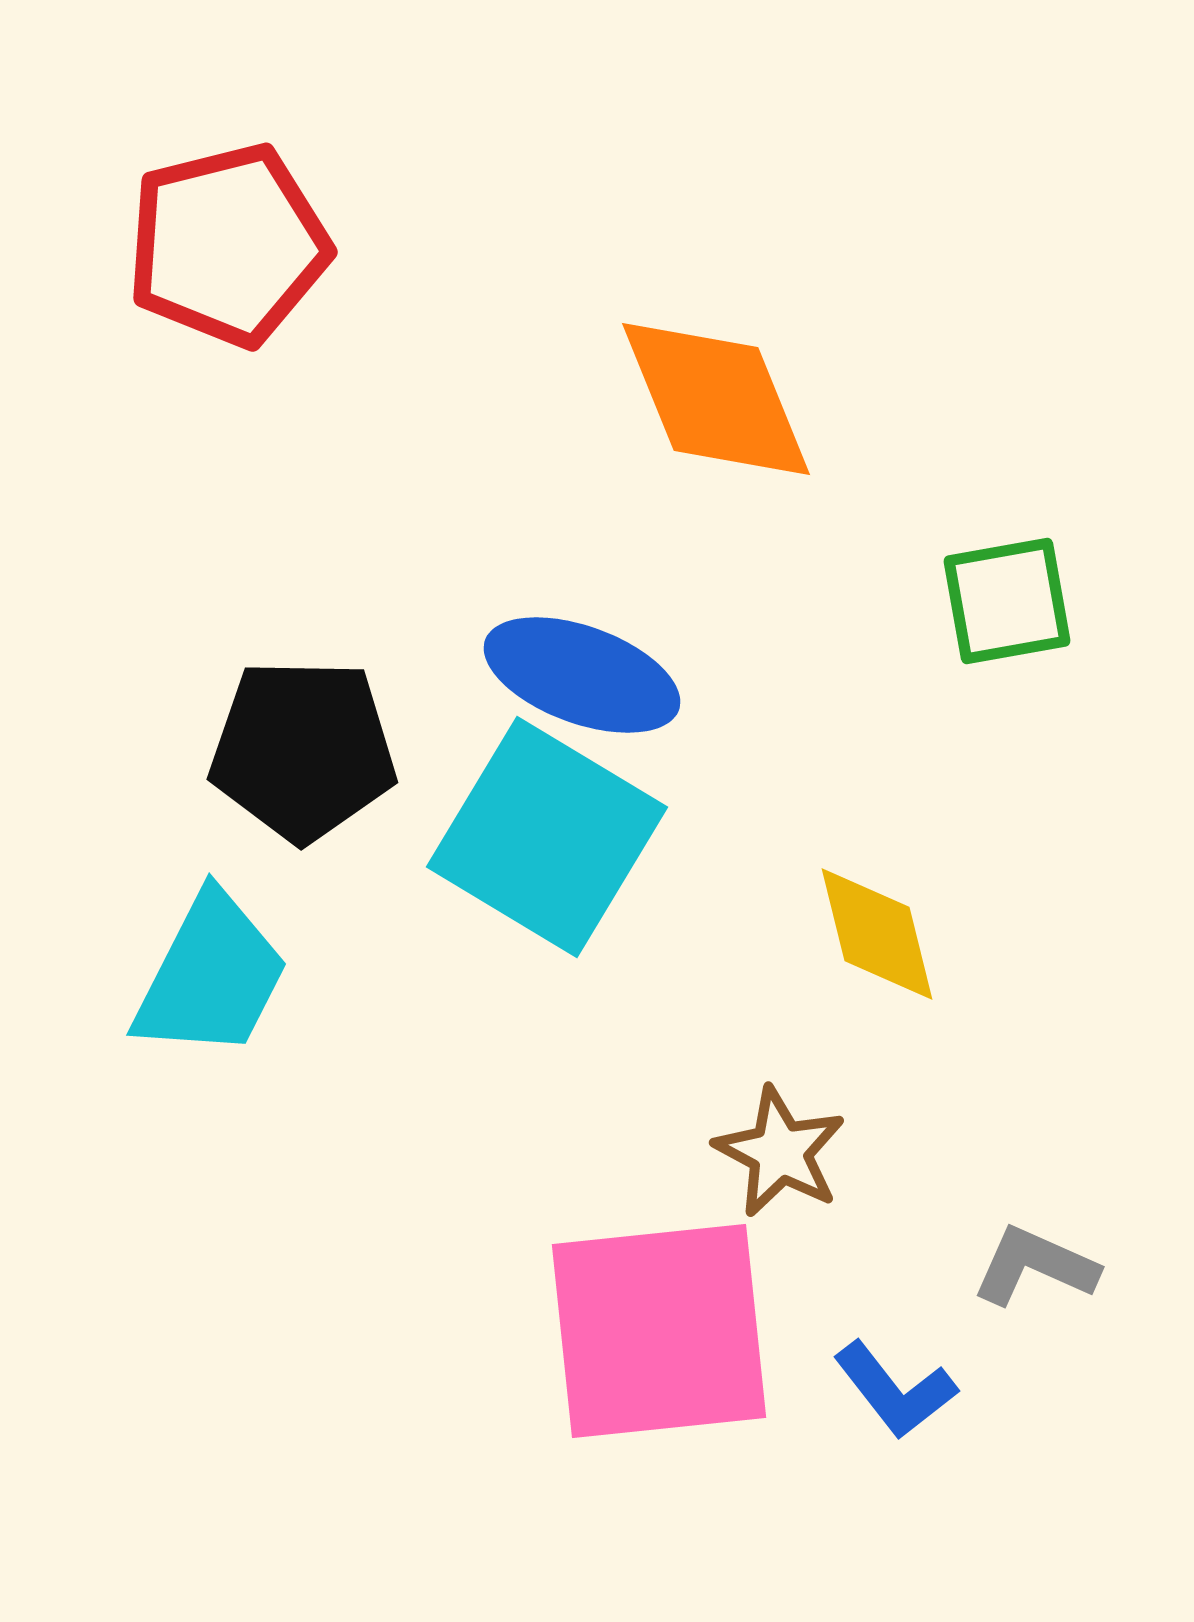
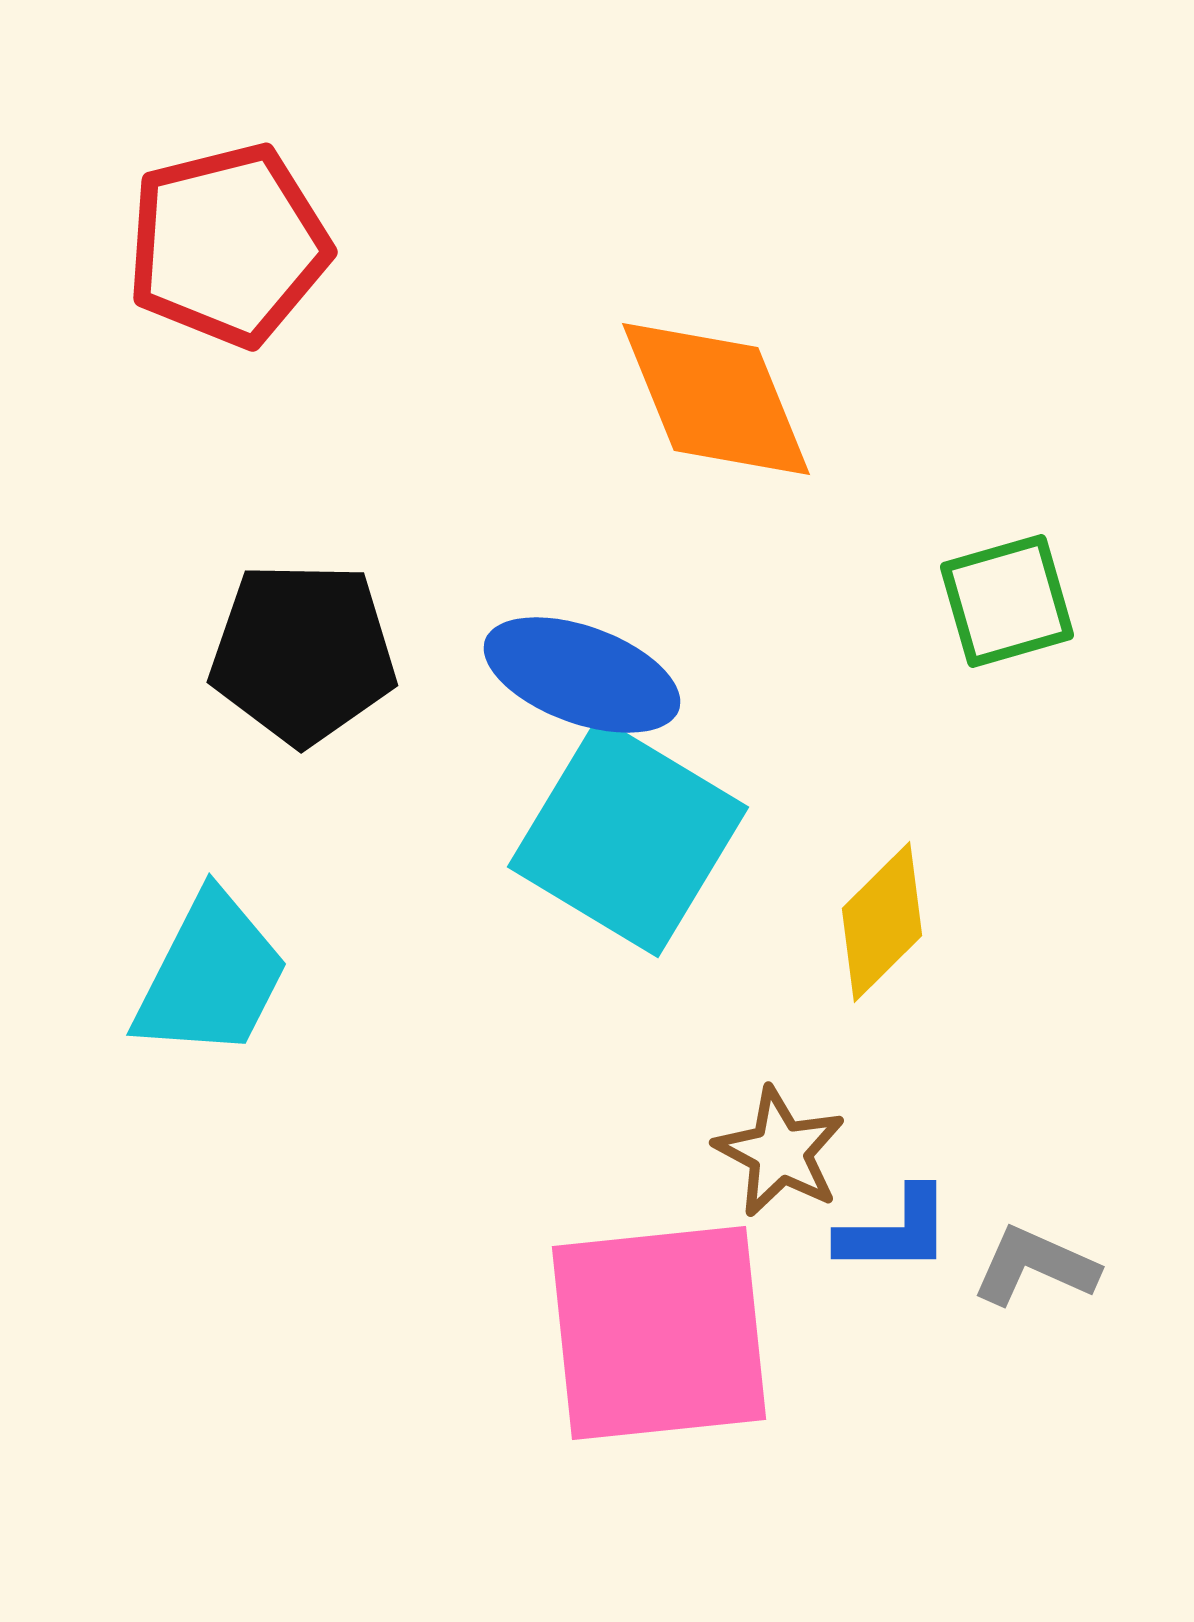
green square: rotated 6 degrees counterclockwise
black pentagon: moved 97 px up
cyan square: moved 81 px right
yellow diamond: moved 5 px right, 12 px up; rotated 59 degrees clockwise
pink square: moved 2 px down
blue L-shape: moved 159 px up; rotated 52 degrees counterclockwise
